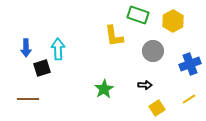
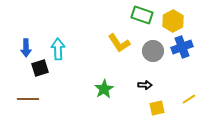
green rectangle: moved 4 px right
yellow L-shape: moved 5 px right, 7 px down; rotated 25 degrees counterclockwise
blue cross: moved 8 px left, 17 px up
black square: moved 2 px left
yellow square: rotated 21 degrees clockwise
